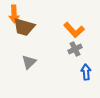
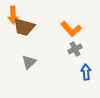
orange arrow: moved 1 px left, 1 px down
orange L-shape: moved 3 px left, 1 px up
